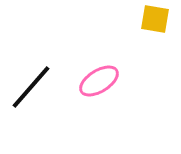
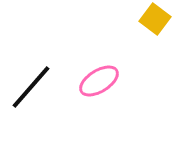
yellow square: rotated 28 degrees clockwise
